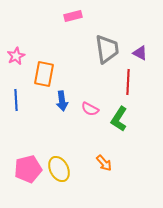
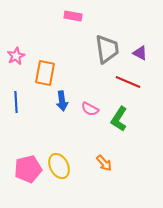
pink rectangle: rotated 24 degrees clockwise
orange rectangle: moved 1 px right, 1 px up
red line: rotated 70 degrees counterclockwise
blue line: moved 2 px down
yellow ellipse: moved 3 px up
